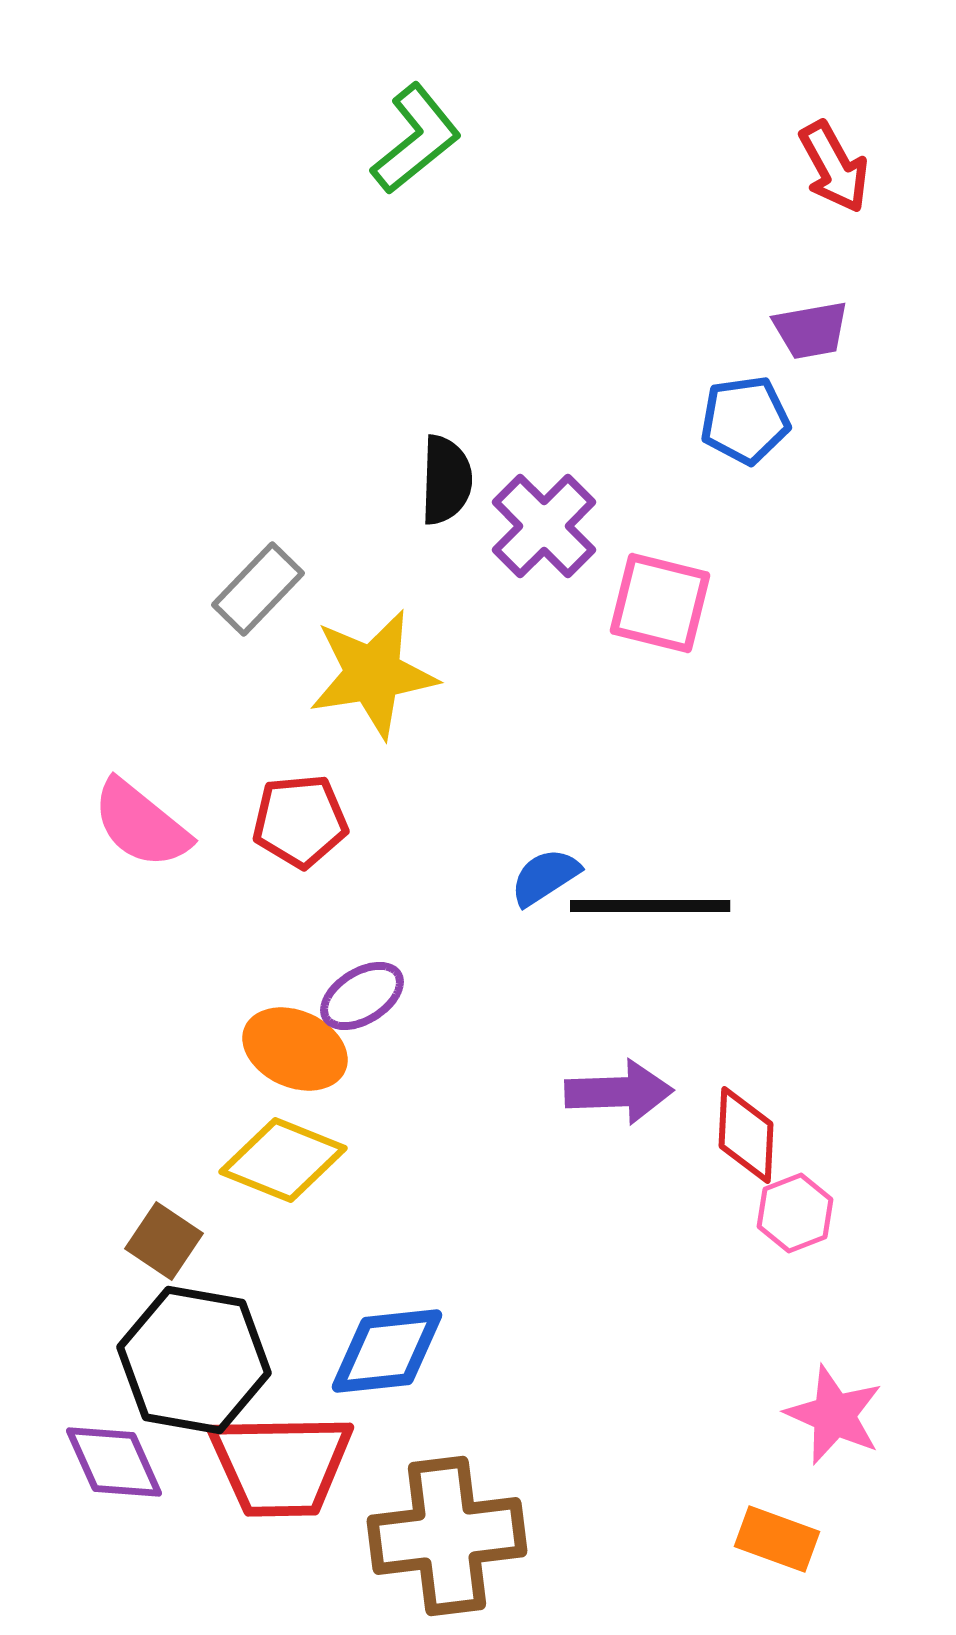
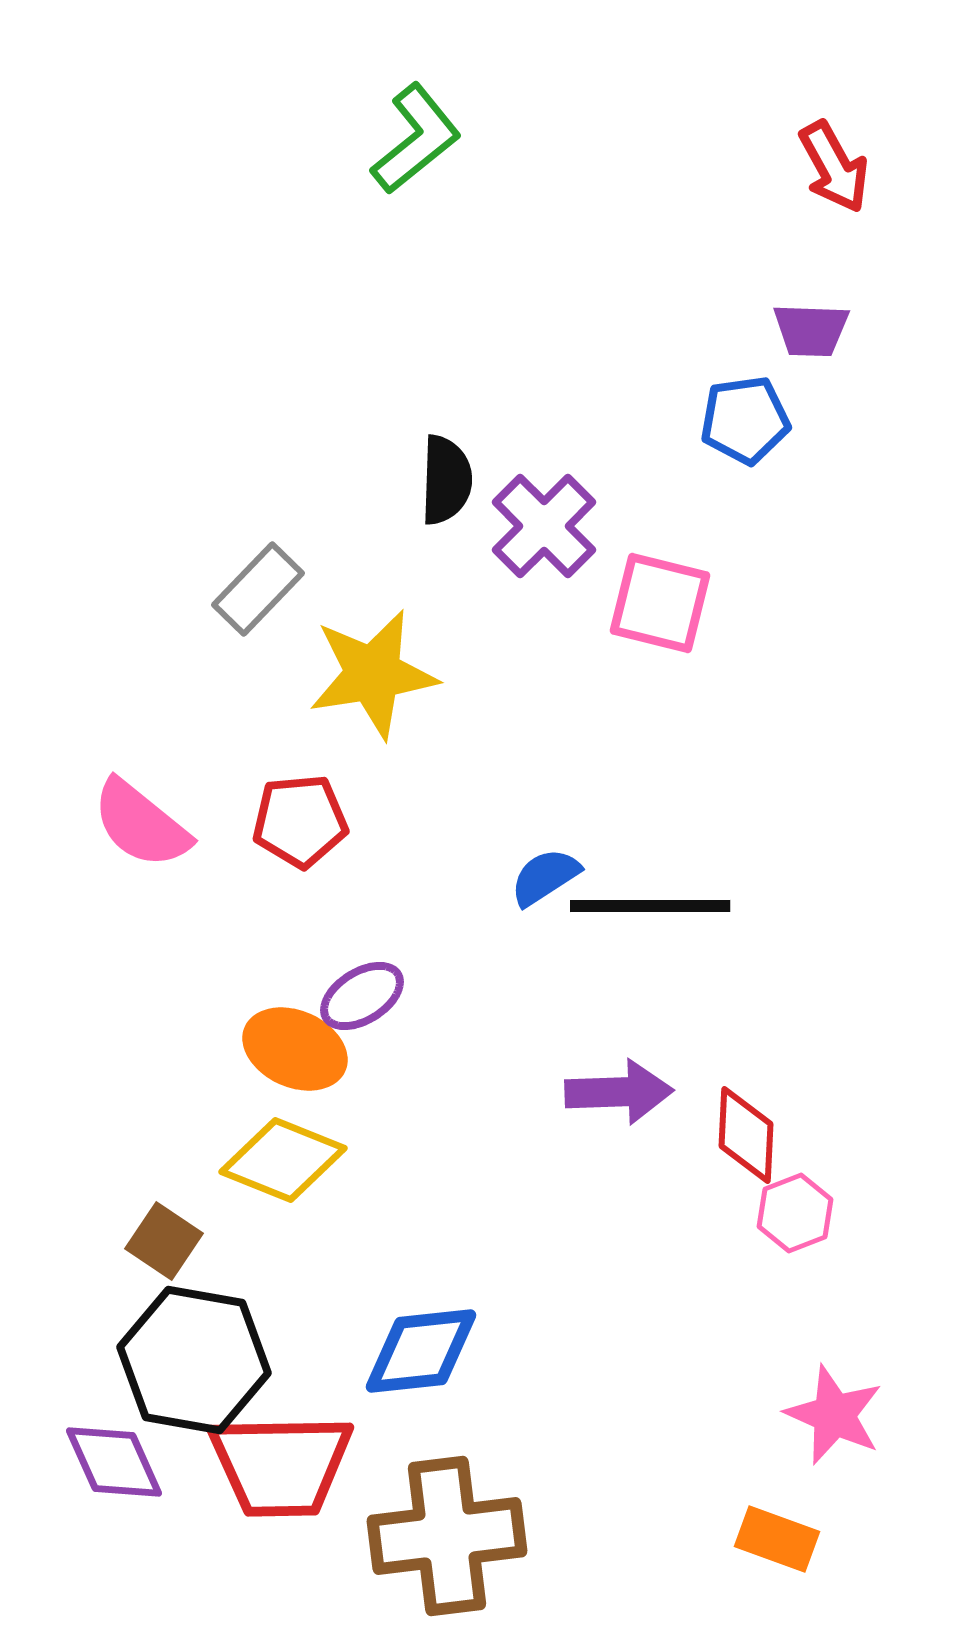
purple trapezoid: rotated 12 degrees clockwise
blue diamond: moved 34 px right
